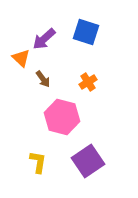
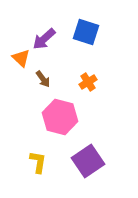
pink hexagon: moved 2 px left
